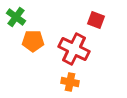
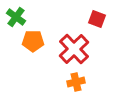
red square: moved 1 px right, 1 px up
red cross: rotated 20 degrees clockwise
orange cross: moved 6 px right; rotated 24 degrees counterclockwise
